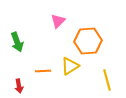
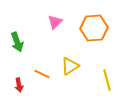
pink triangle: moved 3 px left, 1 px down
orange hexagon: moved 6 px right, 13 px up
orange line: moved 1 px left, 3 px down; rotated 28 degrees clockwise
red arrow: moved 1 px up
